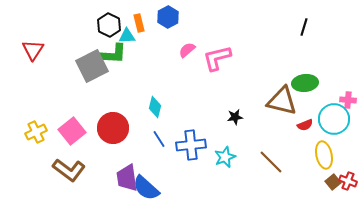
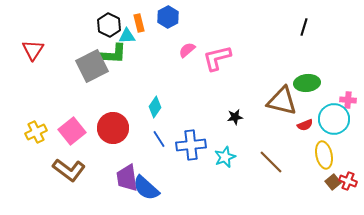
green ellipse: moved 2 px right
cyan diamond: rotated 20 degrees clockwise
